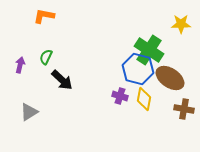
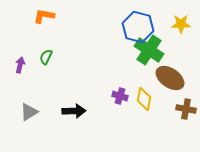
blue hexagon: moved 42 px up
black arrow: moved 12 px right, 31 px down; rotated 45 degrees counterclockwise
brown cross: moved 2 px right
